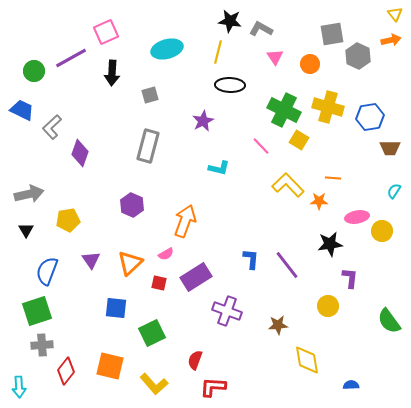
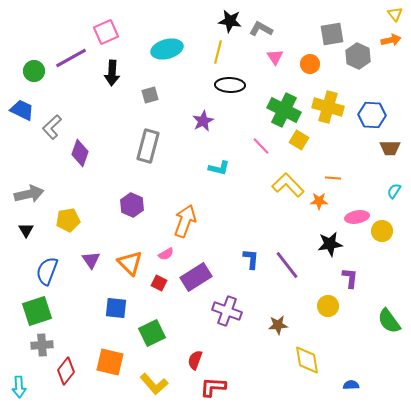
blue hexagon at (370, 117): moved 2 px right, 2 px up; rotated 12 degrees clockwise
orange triangle at (130, 263): rotated 32 degrees counterclockwise
red square at (159, 283): rotated 14 degrees clockwise
orange square at (110, 366): moved 4 px up
